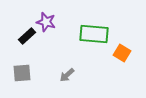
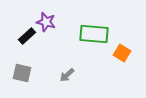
gray square: rotated 18 degrees clockwise
